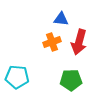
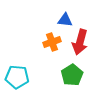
blue triangle: moved 4 px right, 1 px down
red arrow: moved 1 px right
green pentagon: moved 1 px right, 5 px up; rotated 30 degrees counterclockwise
